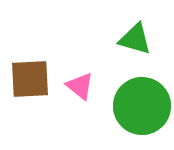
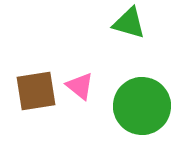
green triangle: moved 6 px left, 16 px up
brown square: moved 6 px right, 12 px down; rotated 6 degrees counterclockwise
